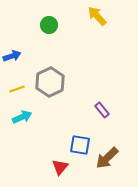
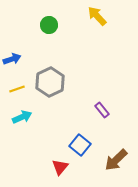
blue arrow: moved 3 px down
blue square: rotated 30 degrees clockwise
brown arrow: moved 9 px right, 2 px down
